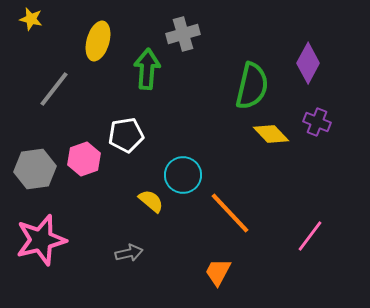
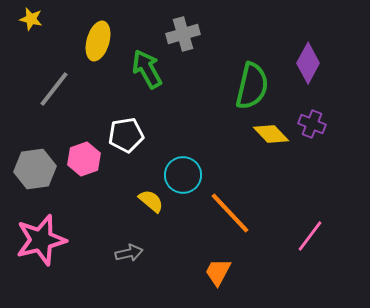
green arrow: rotated 33 degrees counterclockwise
purple cross: moved 5 px left, 2 px down
